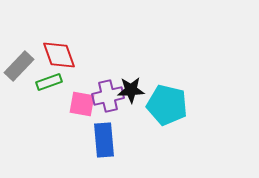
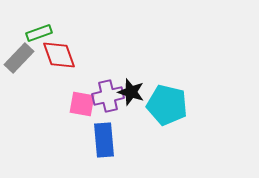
gray rectangle: moved 8 px up
green rectangle: moved 10 px left, 49 px up
black star: moved 2 px down; rotated 20 degrees clockwise
